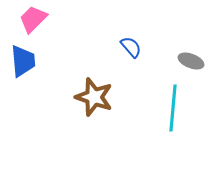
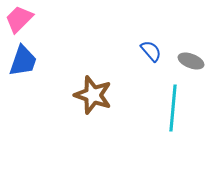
pink trapezoid: moved 14 px left
blue semicircle: moved 20 px right, 4 px down
blue trapezoid: rotated 24 degrees clockwise
brown star: moved 1 px left, 2 px up
